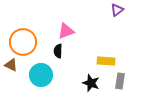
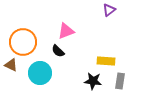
purple triangle: moved 8 px left
black semicircle: rotated 48 degrees counterclockwise
cyan circle: moved 1 px left, 2 px up
black star: moved 2 px right, 2 px up; rotated 12 degrees counterclockwise
